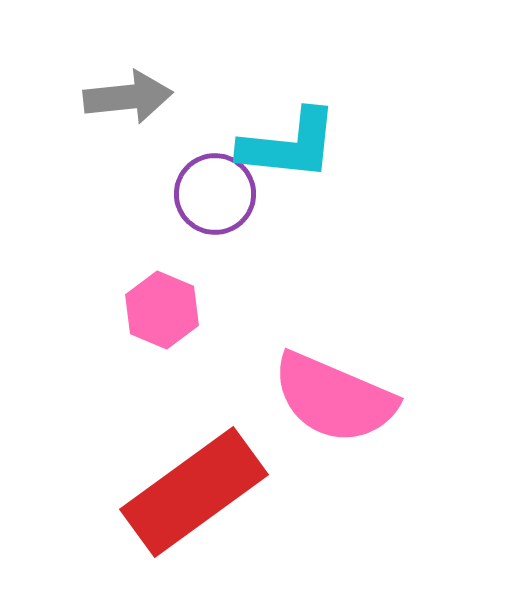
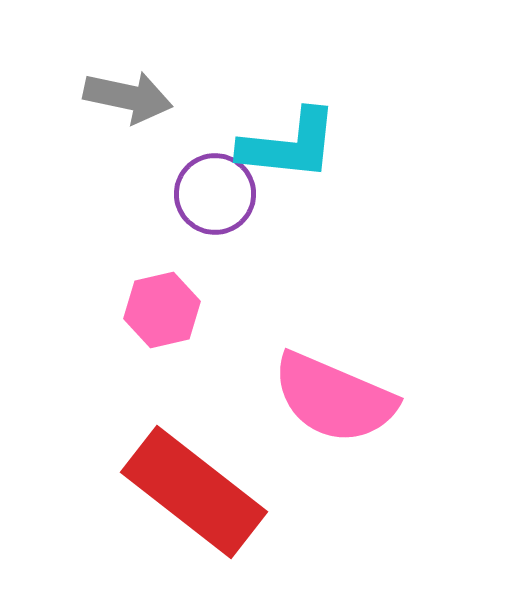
gray arrow: rotated 18 degrees clockwise
pink hexagon: rotated 24 degrees clockwise
red rectangle: rotated 74 degrees clockwise
